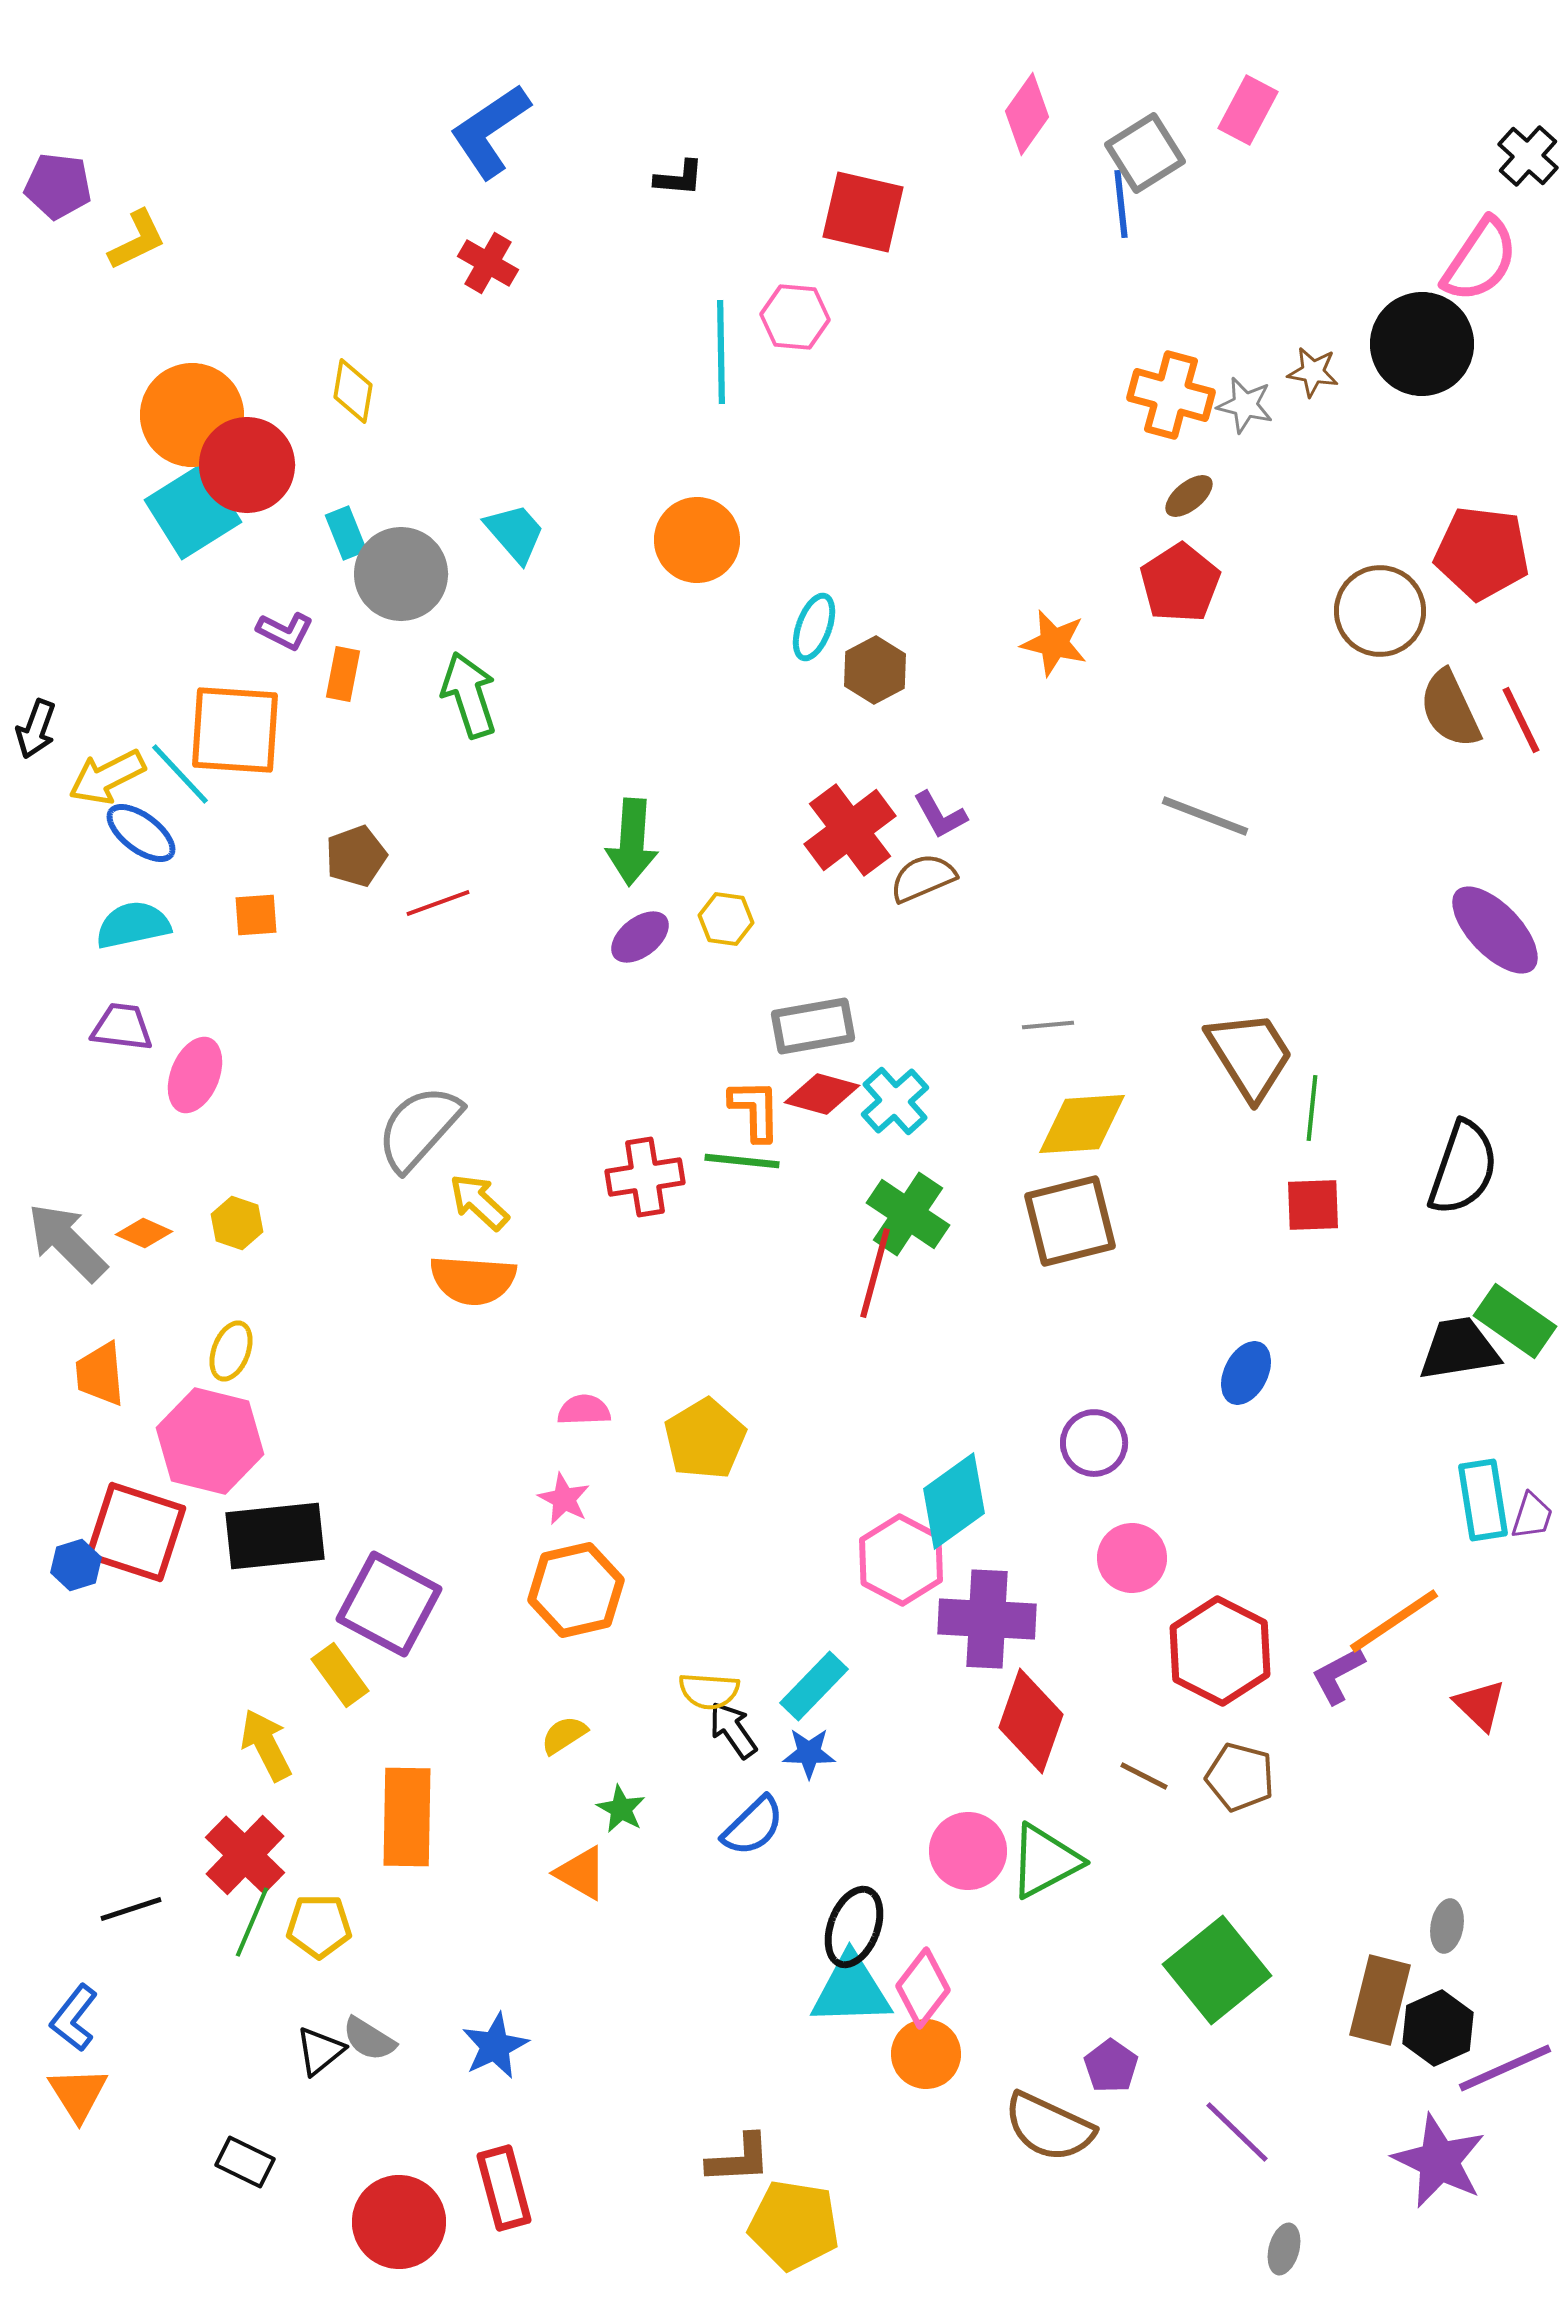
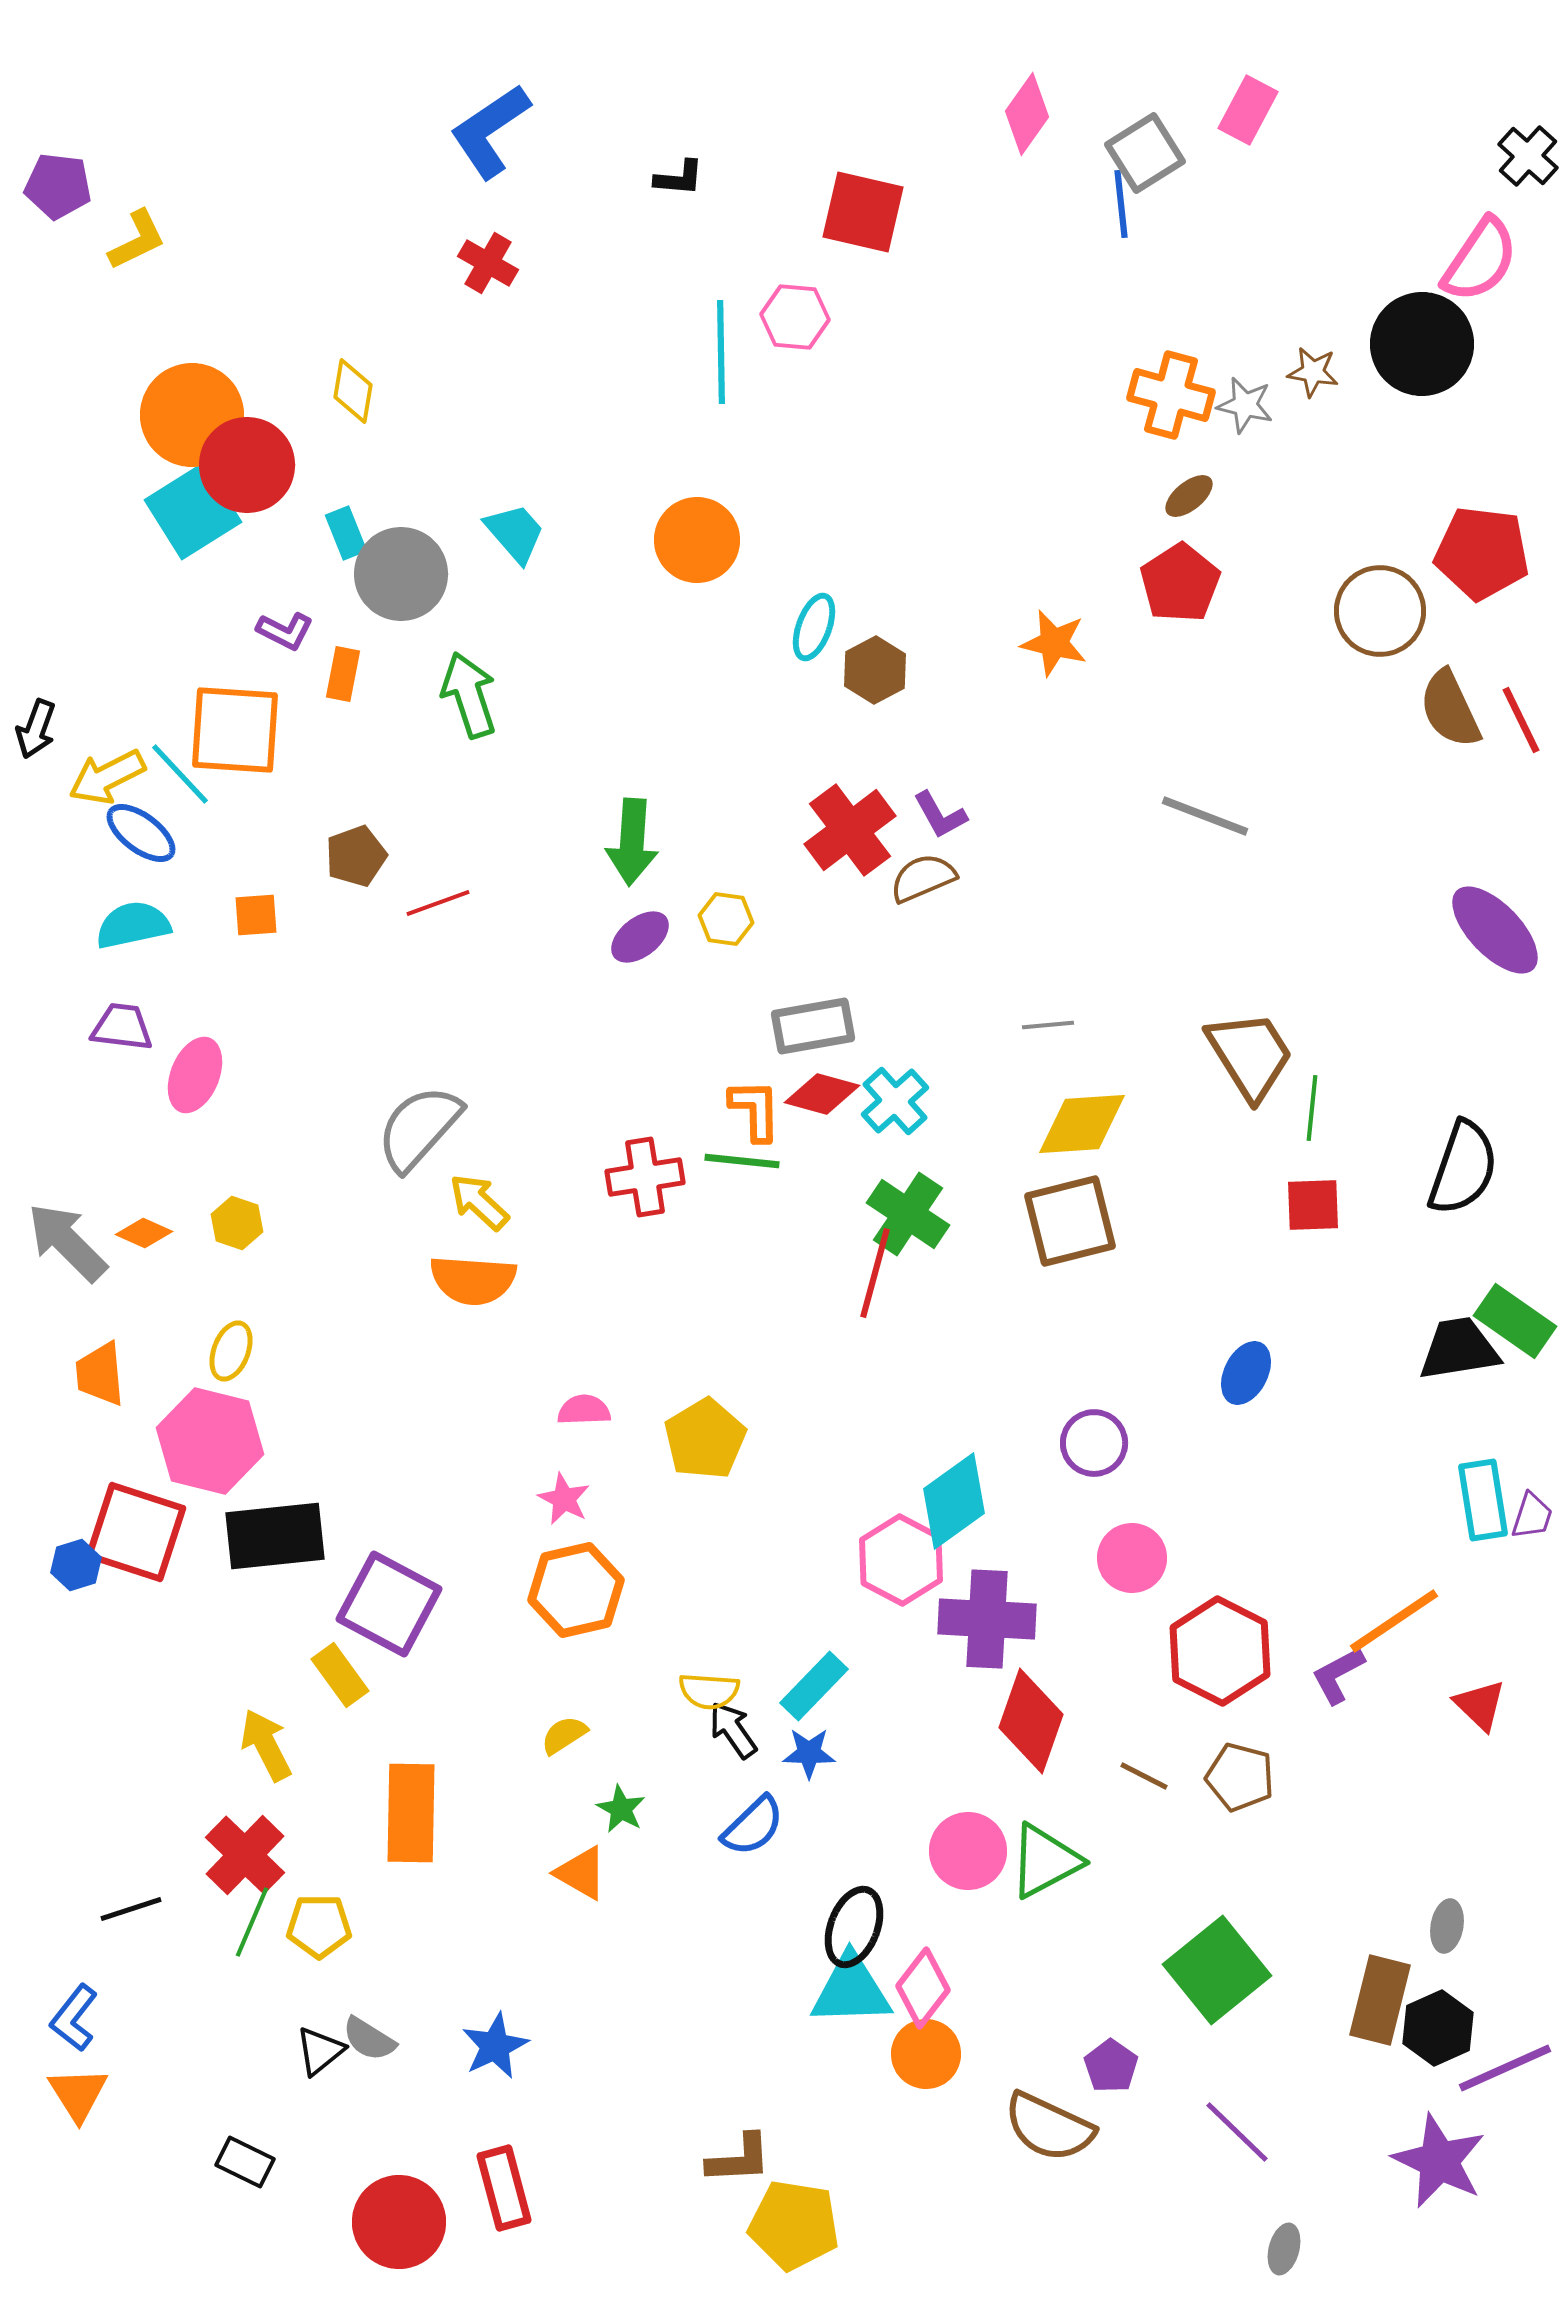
orange rectangle at (407, 1817): moved 4 px right, 4 px up
